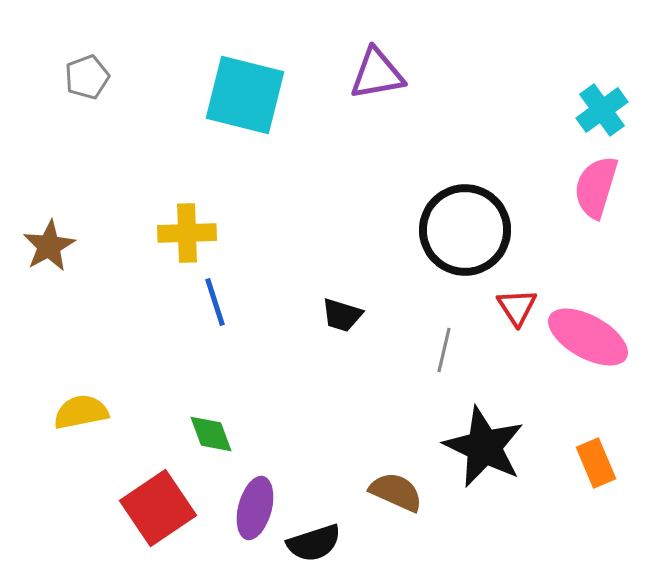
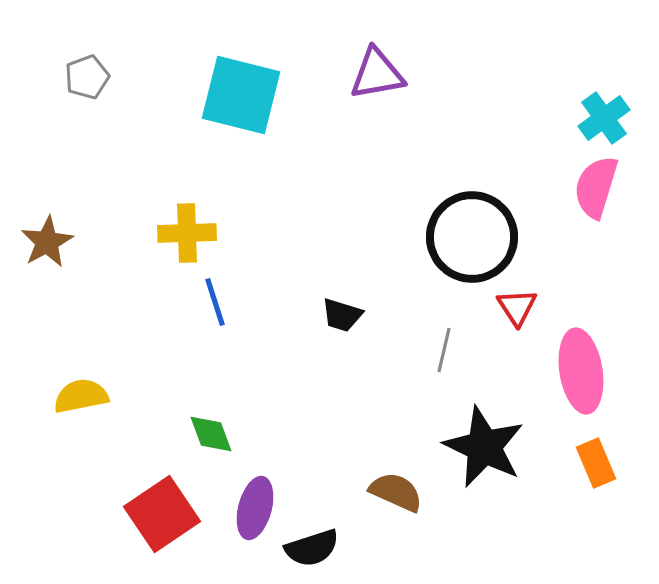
cyan square: moved 4 px left
cyan cross: moved 2 px right, 8 px down
black circle: moved 7 px right, 7 px down
brown star: moved 2 px left, 4 px up
pink ellipse: moved 7 px left, 34 px down; rotated 52 degrees clockwise
yellow semicircle: moved 16 px up
red square: moved 4 px right, 6 px down
black semicircle: moved 2 px left, 5 px down
